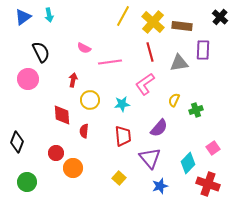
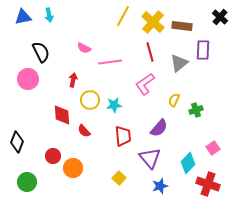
blue triangle: rotated 24 degrees clockwise
gray triangle: rotated 30 degrees counterclockwise
cyan star: moved 8 px left, 1 px down
red semicircle: rotated 48 degrees counterclockwise
red circle: moved 3 px left, 3 px down
